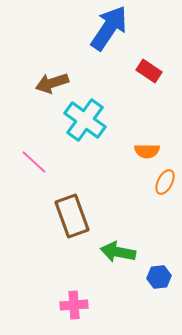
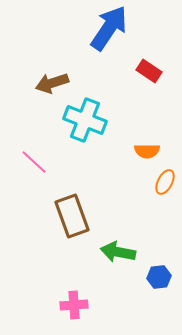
cyan cross: rotated 15 degrees counterclockwise
